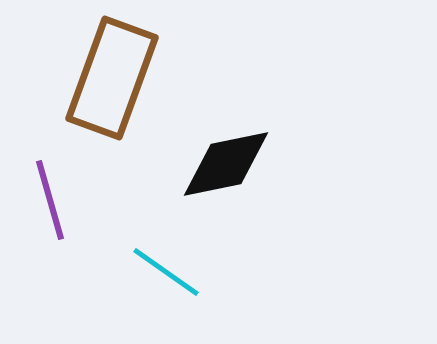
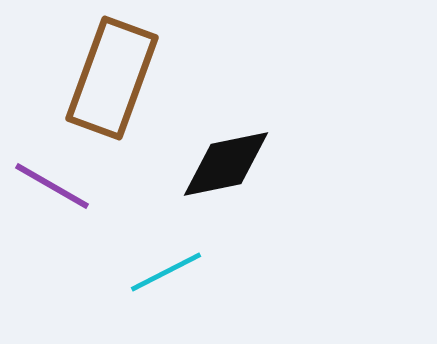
purple line: moved 2 px right, 14 px up; rotated 44 degrees counterclockwise
cyan line: rotated 62 degrees counterclockwise
